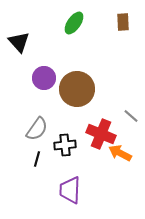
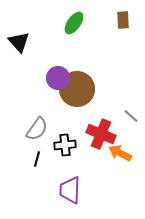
brown rectangle: moved 2 px up
purple circle: moved 14 px right
